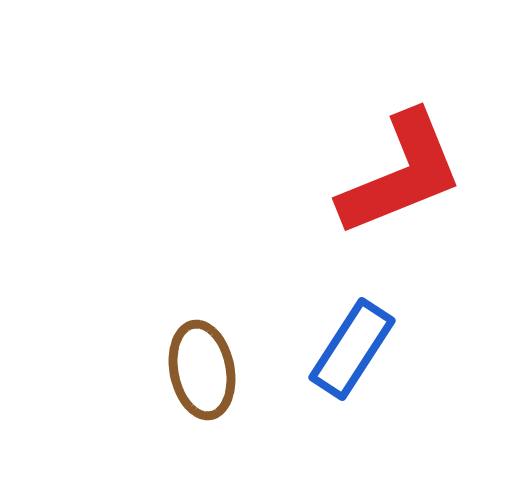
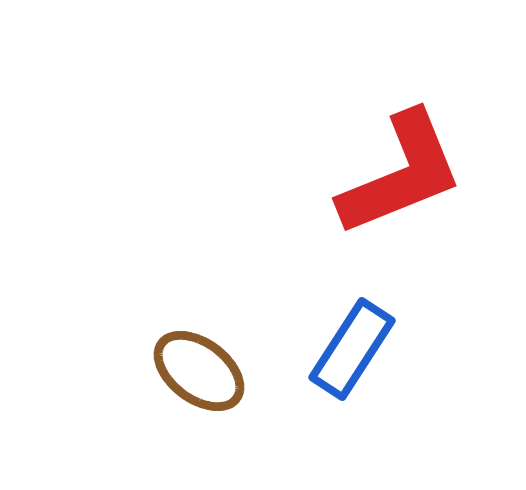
brown ellipse: moved 3 px left, 1 px down; rotated 42 degrees counterclockwise
